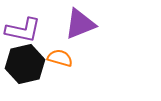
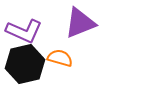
purple triangle: moved 1 px up
purple L-shape: moved 1 px right, 1 px down; rotated 12 degrees clockwise
